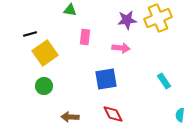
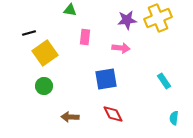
black line: moved 1 px left, 1 px up
cyan semicircle: moved 6 px left, 3 px down
